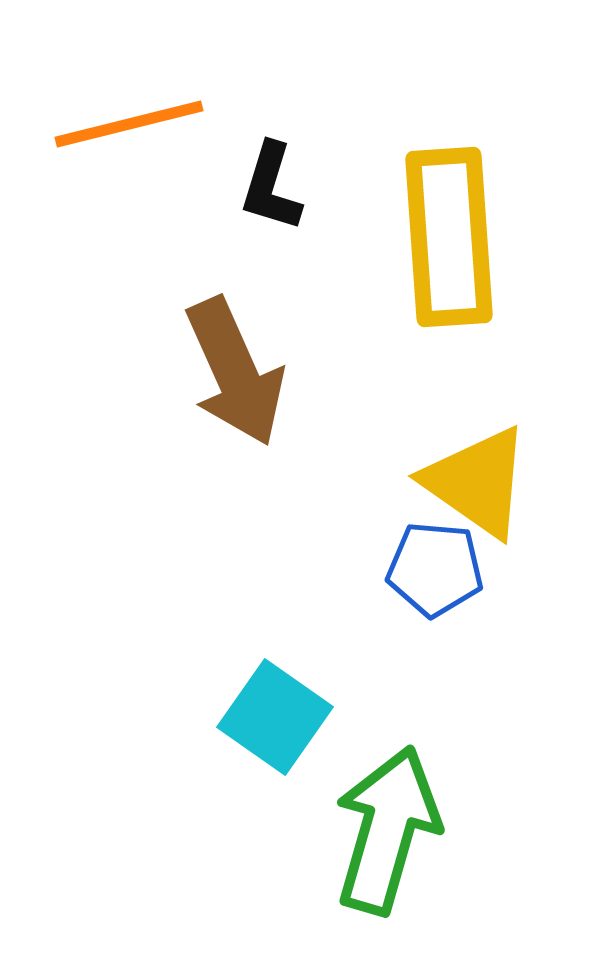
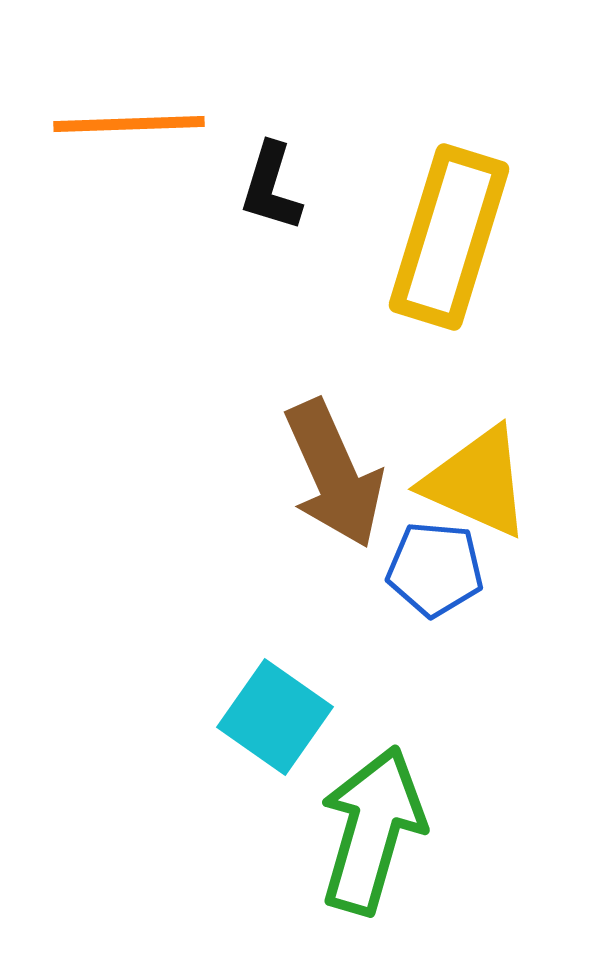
orange line: rotated 12 degrees clockwise
yellow rectangle: rotated 21 degrees clockwise
brown arrow: moved 99 px right, 102 px down
yellow triangle: rotated 11 degrees counterclockwise
green arrow: moved 15 px left
